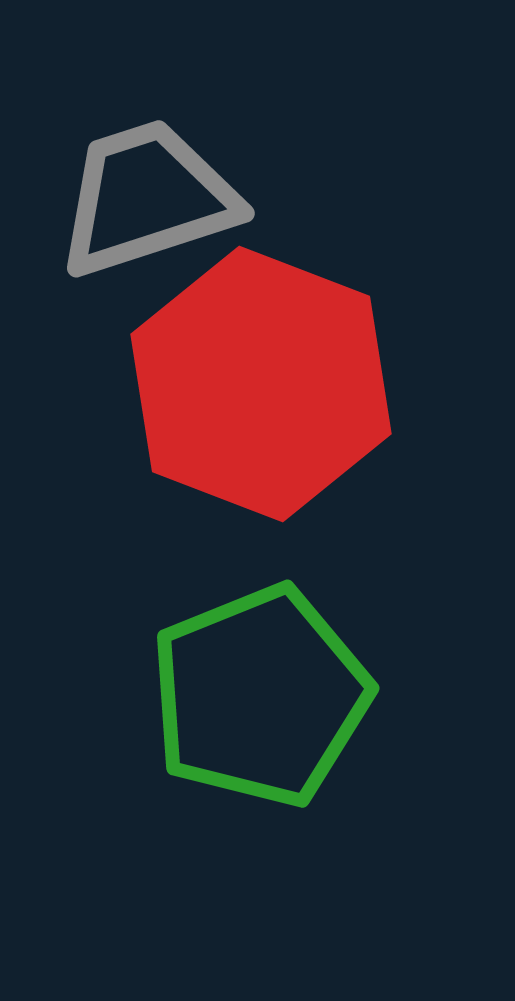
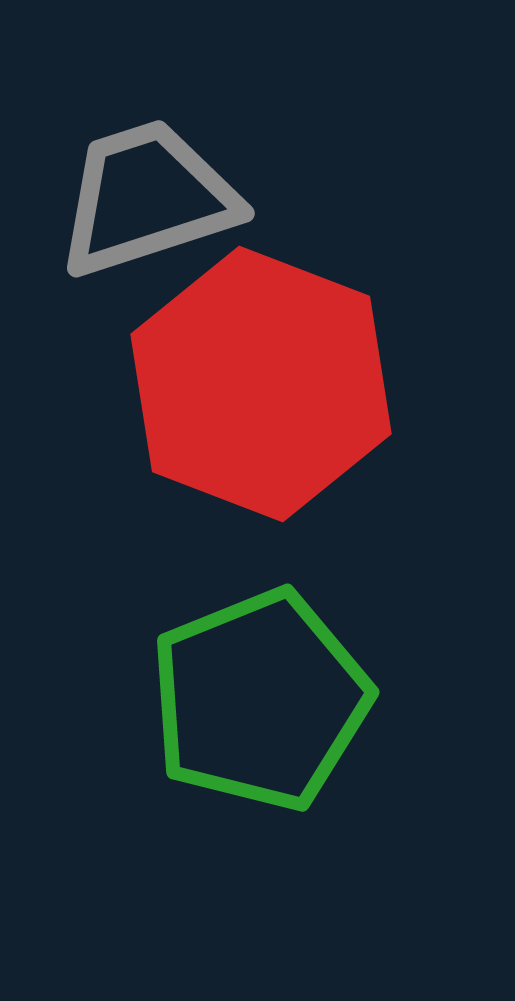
green pentagon: moved 4 px down
